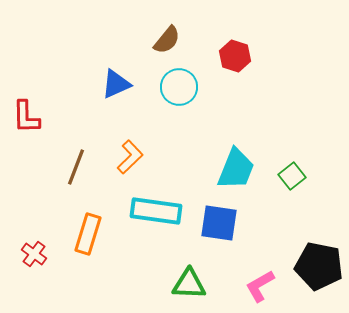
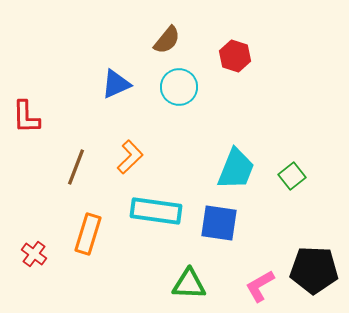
black pentagon: moved 5 px left, 4 px down; rotated 9 degrees counterclockwise
